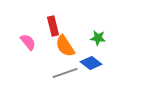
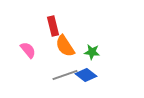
green star: moved 6 px left, 14 px down
pink semicircle: moved 8 px down
blue diamond: moved 5 px left, 12 px down
gray line: moved 2 px down
